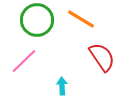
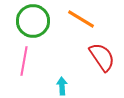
green circle: moved 4 px left, 1 px down
pink line: rotated 36 degrees counterclockwise
